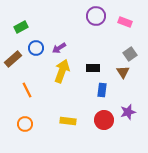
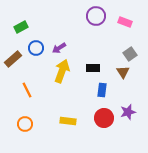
red circle: moved 2 px up
